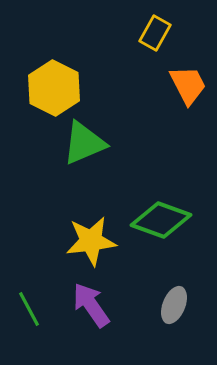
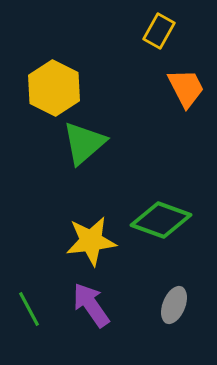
yellow rectangle: moved 4 px right, 2 px up
orange trapezoid: moved 2 px left, 3 px down
green triangle: rotated 18 degrees counterclockwise
